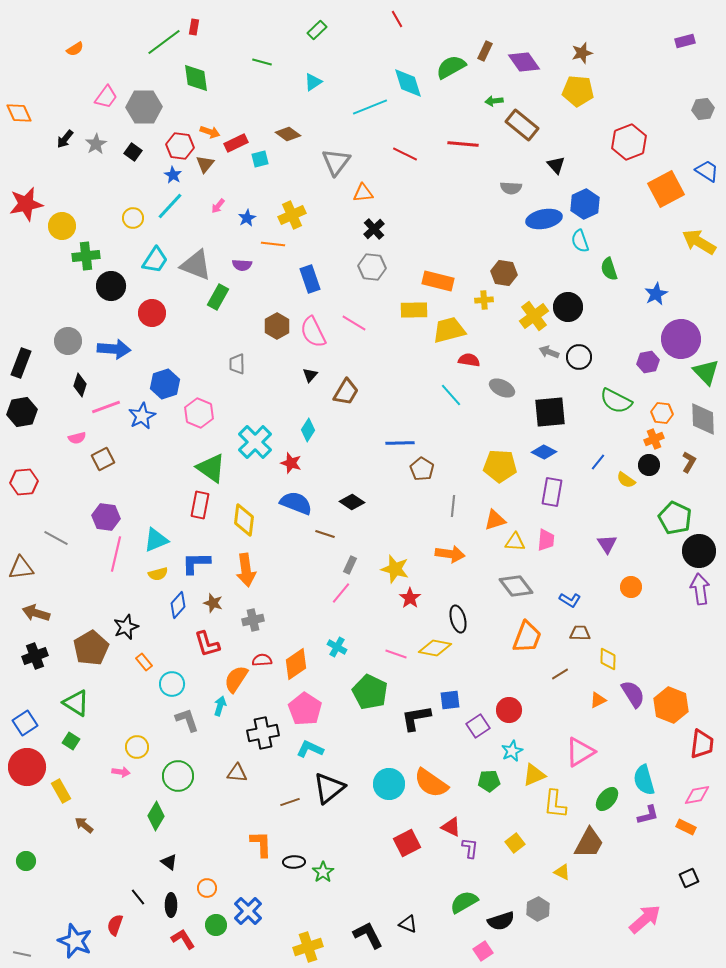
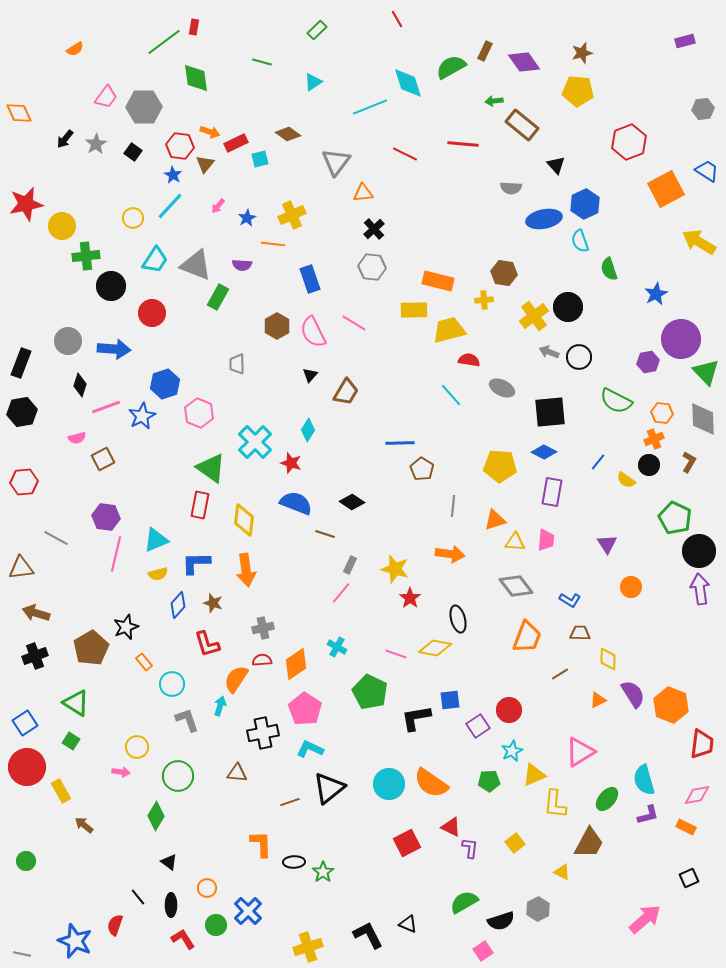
gray cross at (253, 620): moved 10 px right, 8 px down
